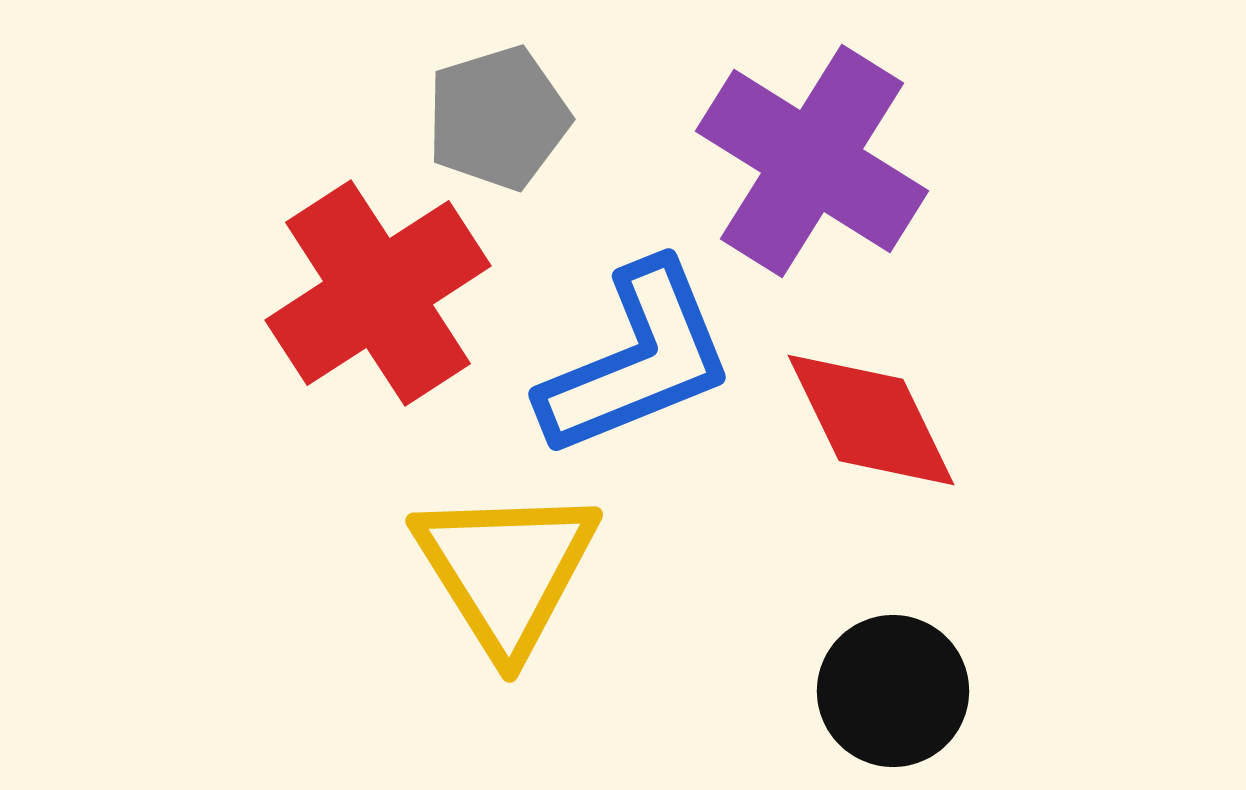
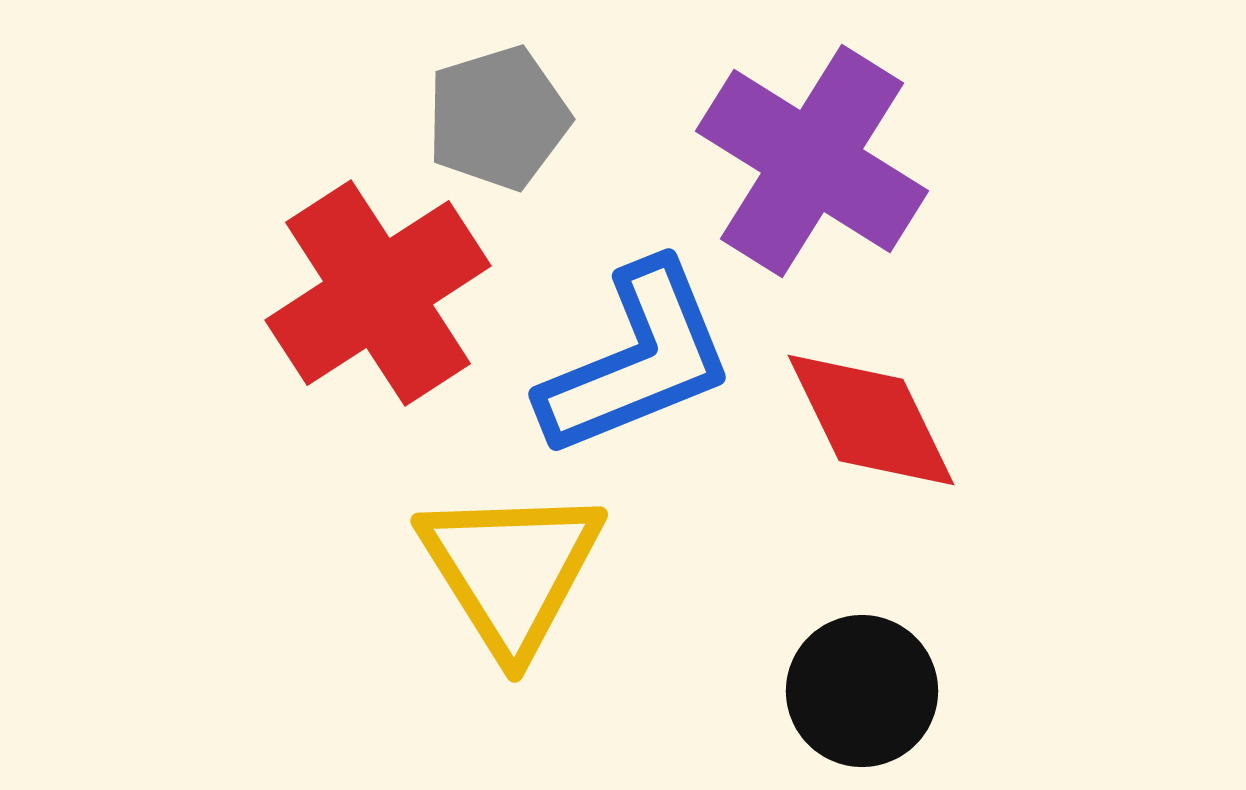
yellow triangle: moved 5 px right
black circle: moved 31 px left
